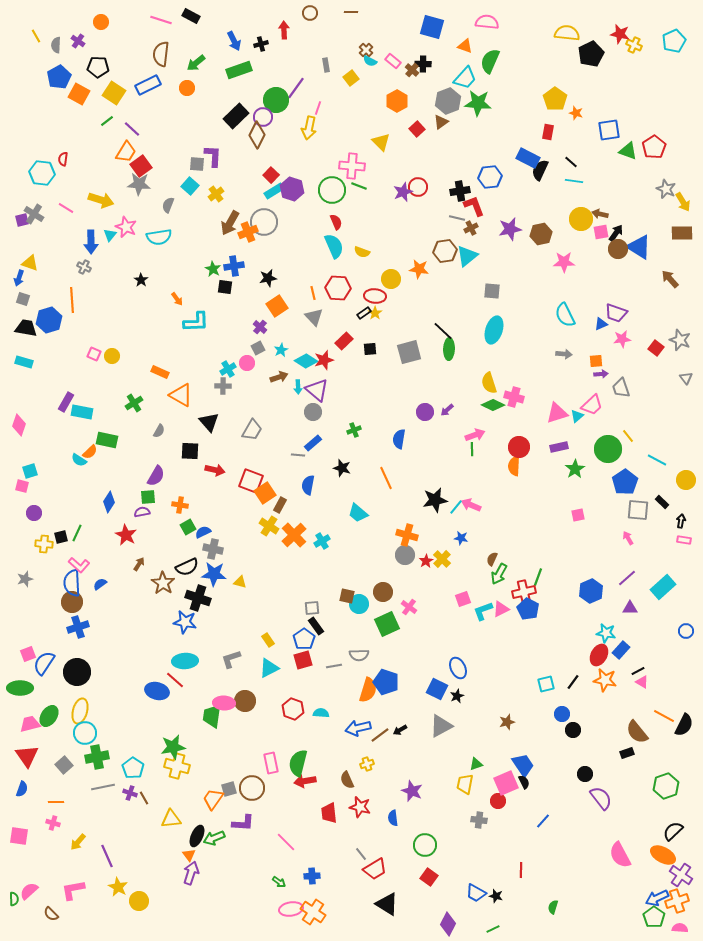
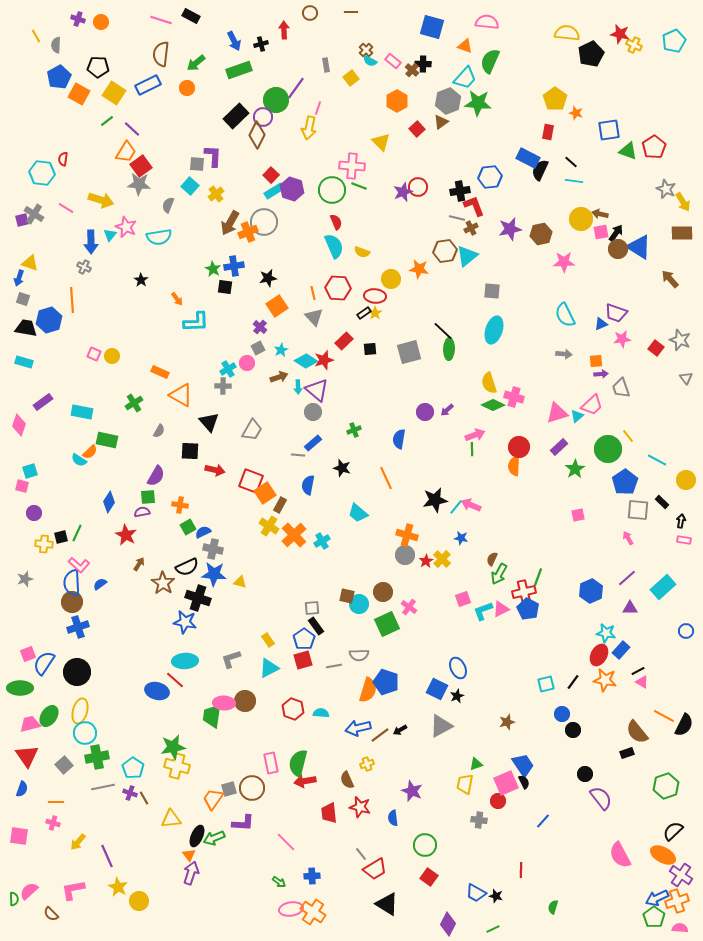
purple cross at (78, 41): moved 22 px up; rotated 16 degrees counterclockwise
purple rectangle at (66, 402): moved 23 px left; rotated 24 degrees clockwise
purple rectangle at (559, 447): rotated 30 degrees counterclockwise
